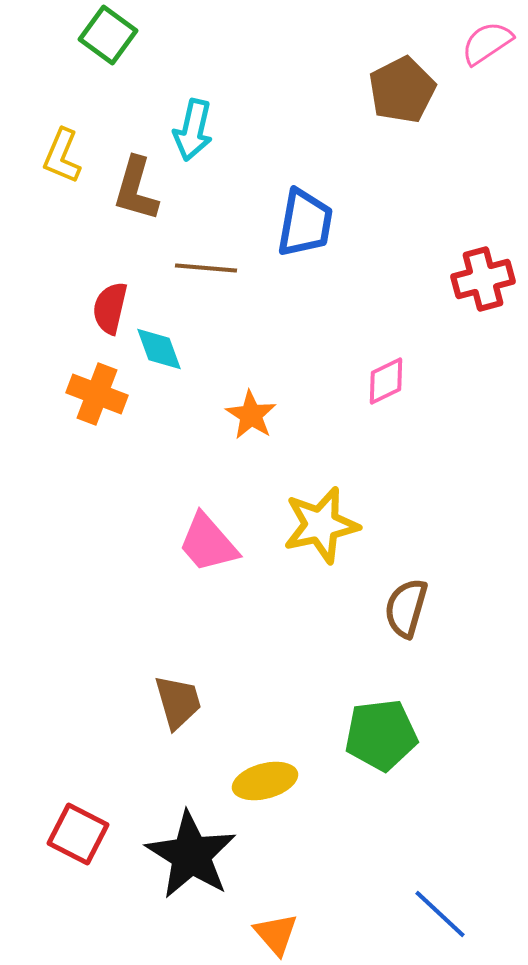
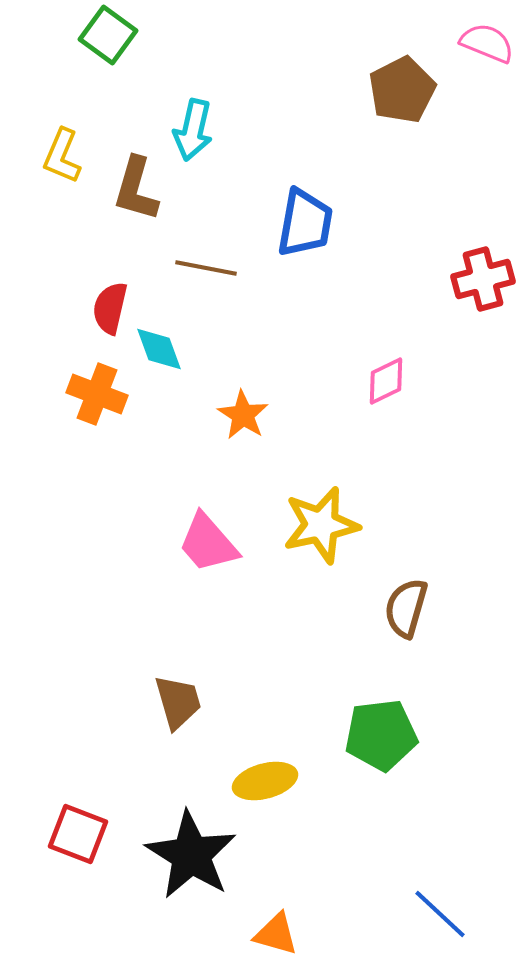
pink semicircle: rotated 56 degrees clockwise
brown line: rotated 6 degrees clockwise
orange star: moved 8 px left
red square: rotated 6 degrees counterclockwise
orange triangle: rotated 33 degrees counterclockwise
